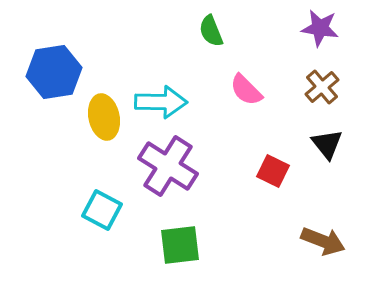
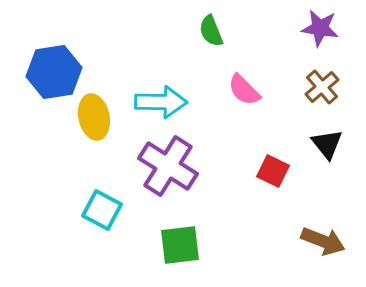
pink semicircle: moved 2 px left
yellow ellipse: moved 10 px left
